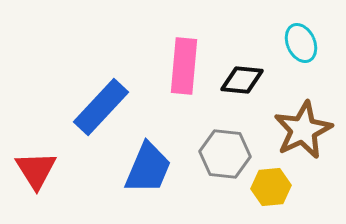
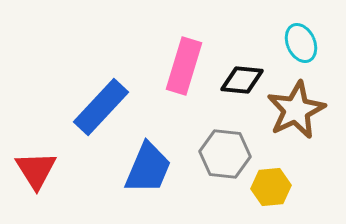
pink rectangle: rotated 12 degrees clockwise
brown star: moved 7 px left, 20 px up
